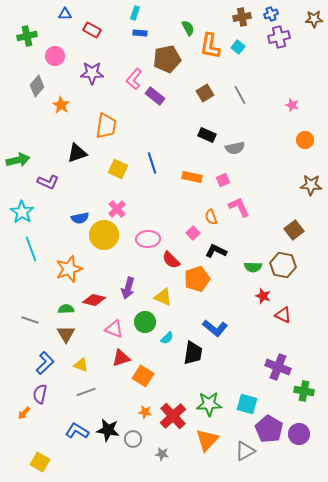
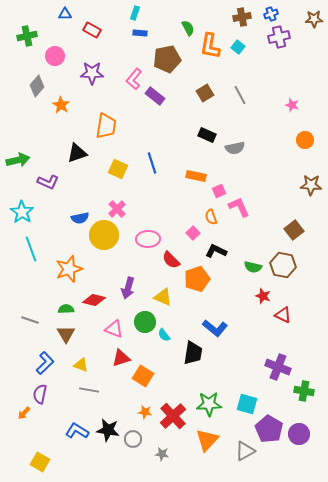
orange rectangle at (192, 177): moved 4 px right, 1 px up
pink square at (223, 180): moved 4 px left, 11 px down
green semicircle at (253, 267): rotated 12 degrees clockwise
cyan semicircle at (167, 338): moved 3 px left, 3 px up; rotated 96 degrees clockwise
gray line at (86, 392): moved 3 px right, 2 px up; rotated 30 degrees clockwise
